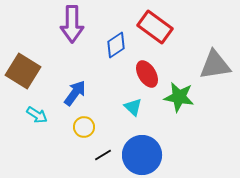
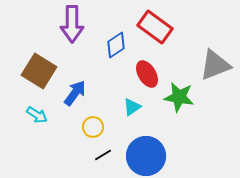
gray triangle: rotated 12 degrees counterclockwise
brown square: moved 16 px right
cyan triangle: moved 1 px left; rotated 42 degrees clockwise
yellow circle: moved 9 px right
blue circle: moved 4 px right, 1 px down
